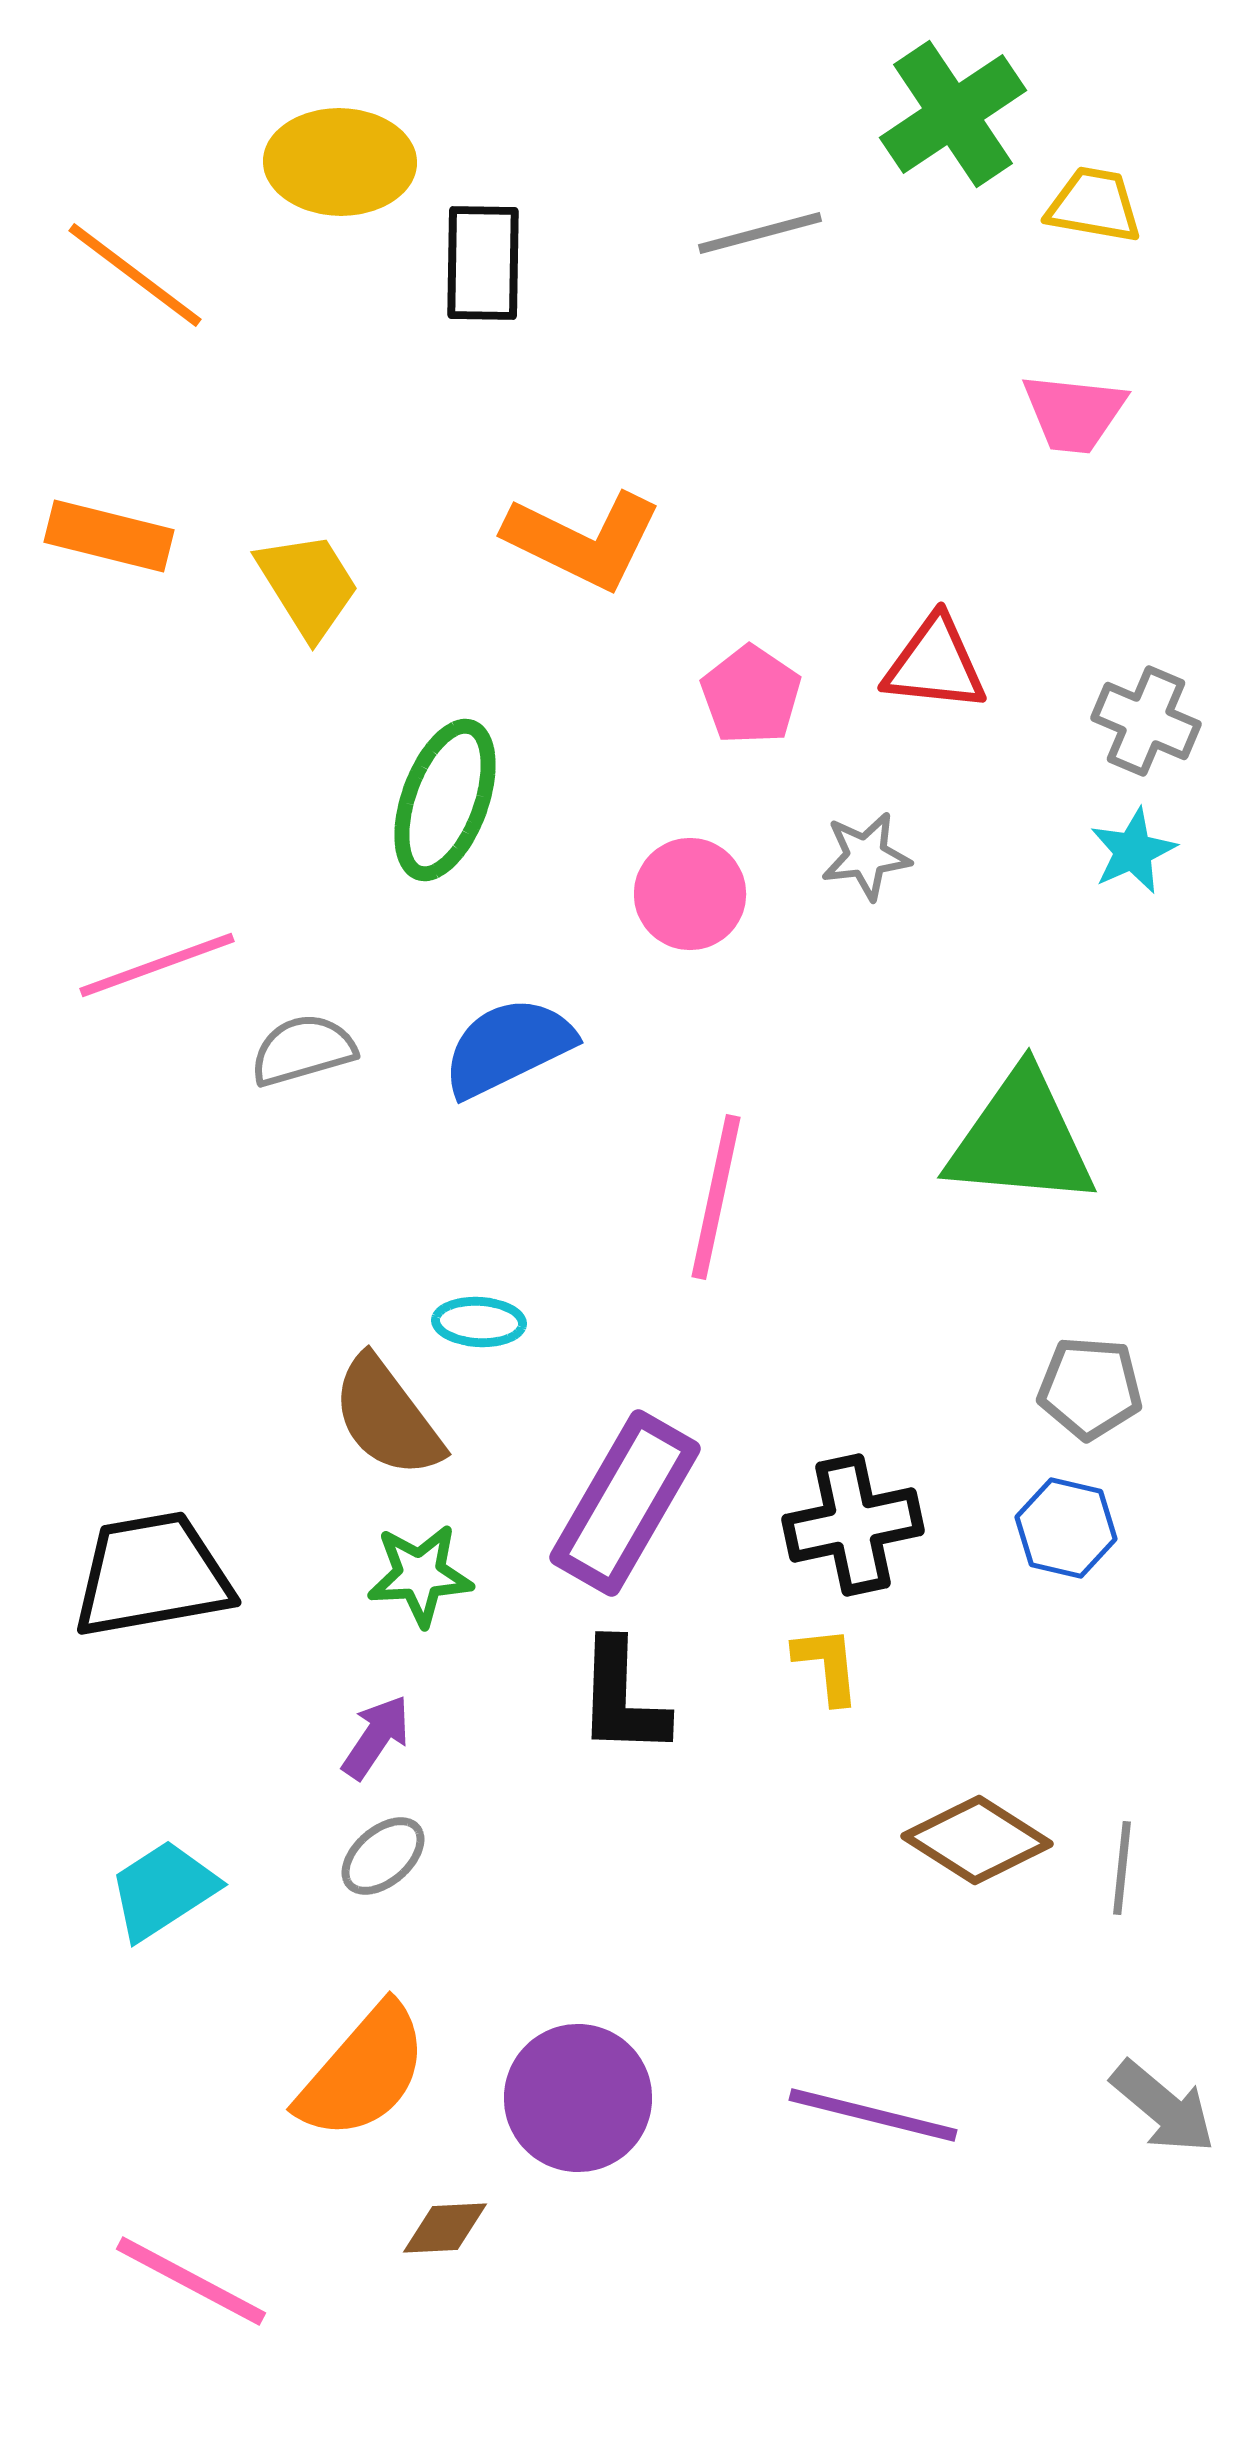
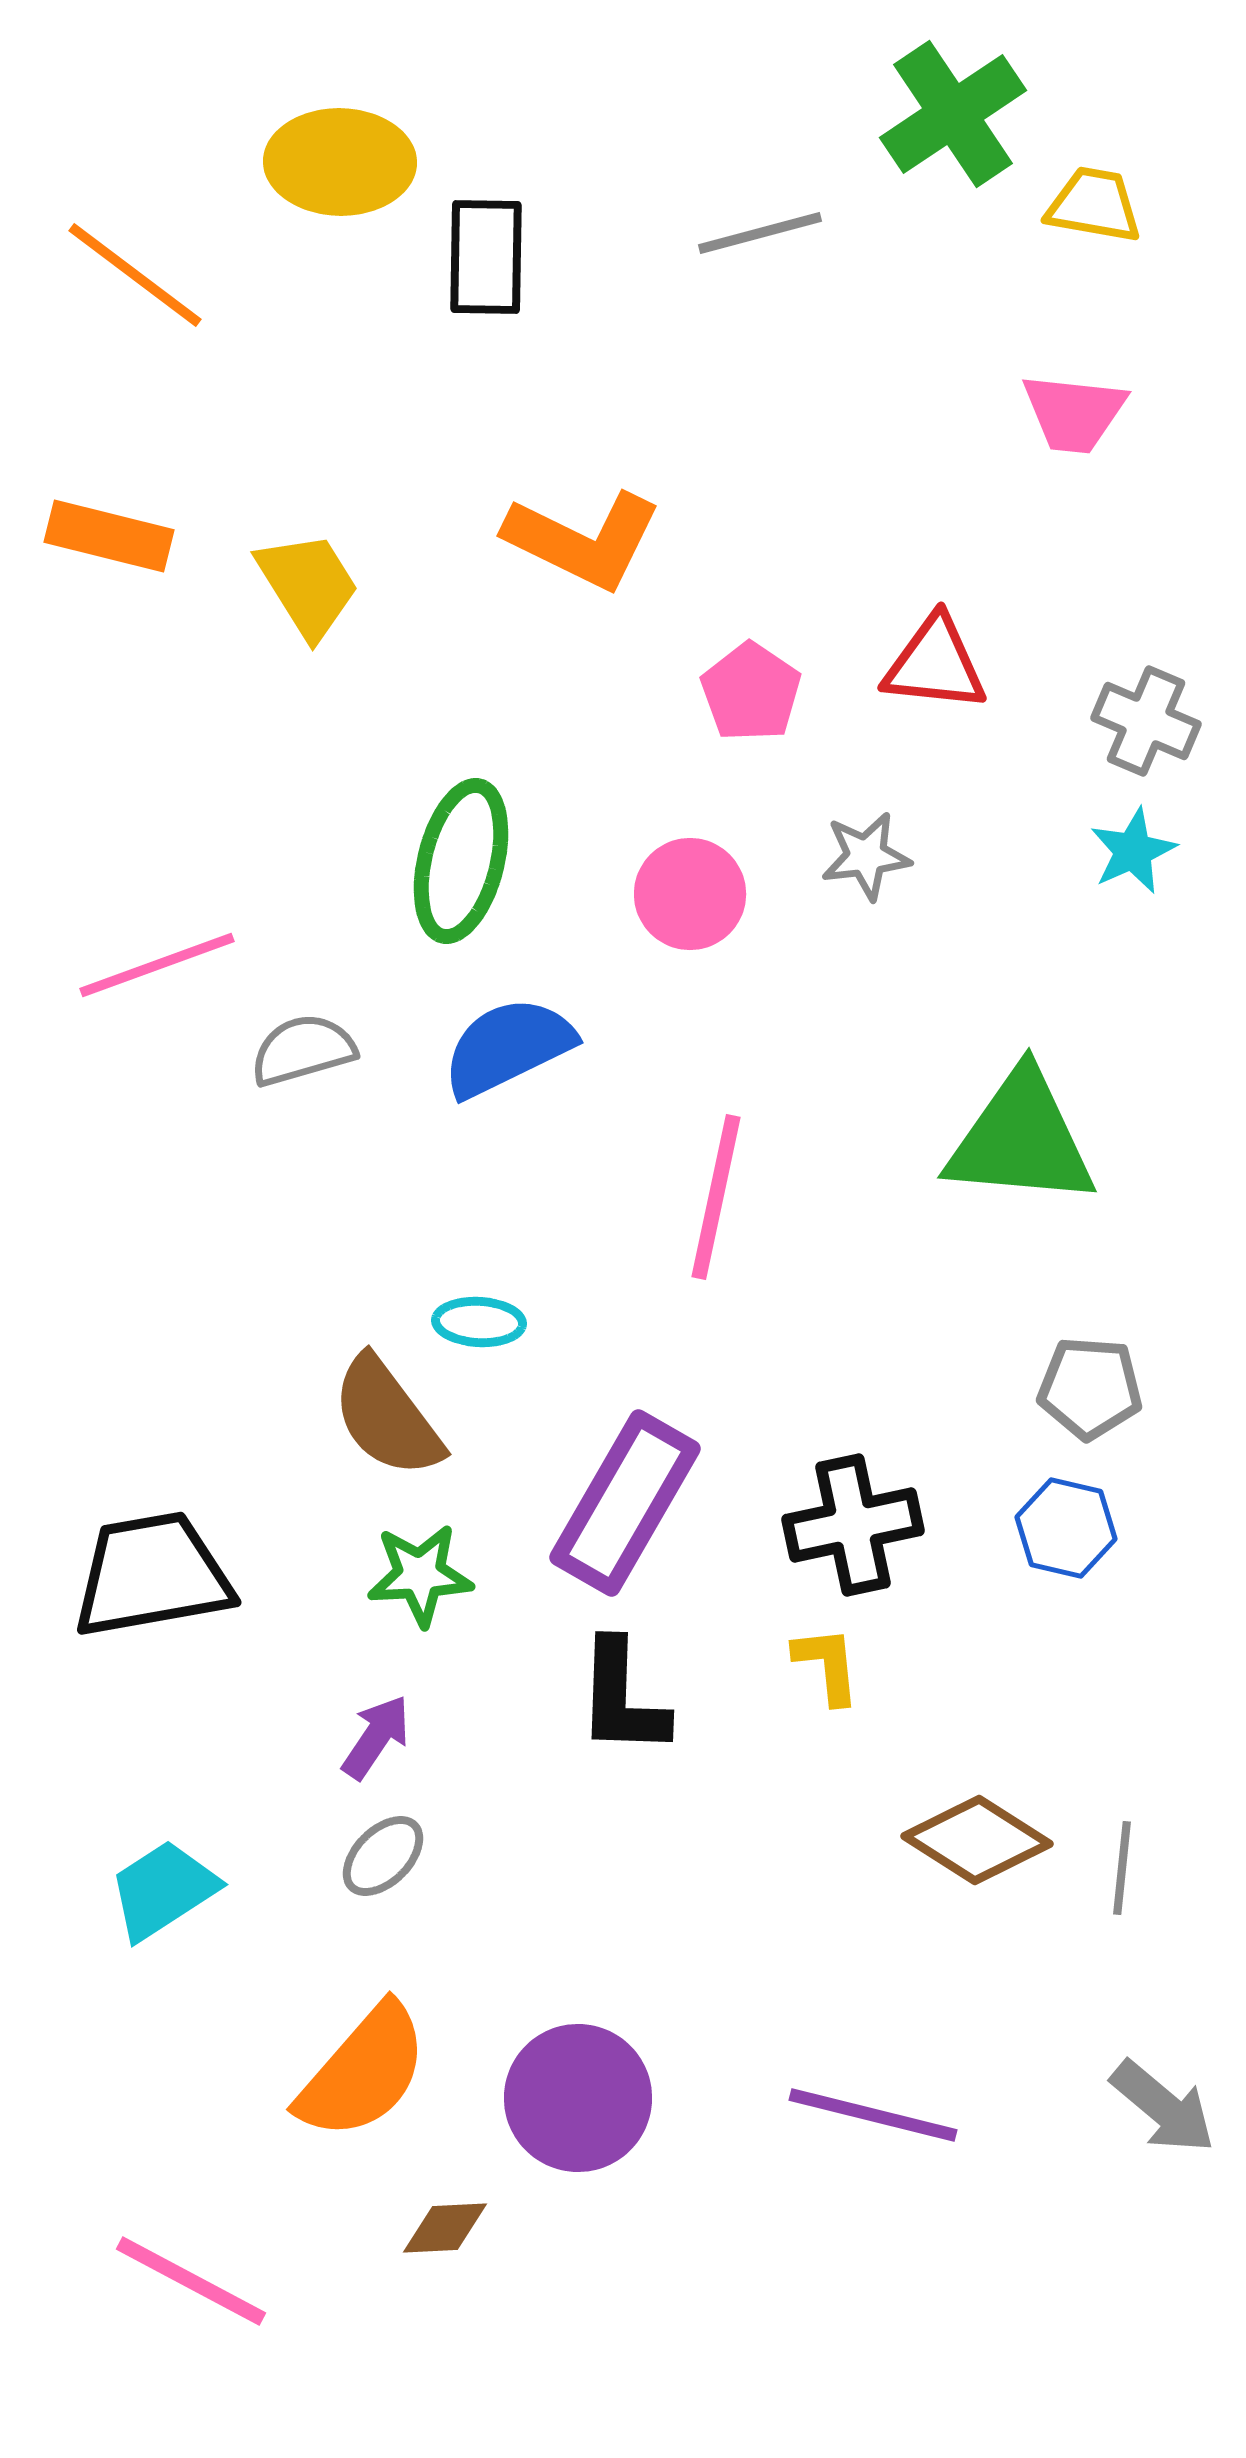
black rectangle at (483, 263): moved 3 px right, 6 px up
pink pentagon at (751, 695): moved 3 px up
green ellipse at (445, 800): moved 16 px right, 61 px down; rotated 6 degrees counterclockwise
gray ellipse at (383, 1856): rotated 4 degrees counterclockwise
